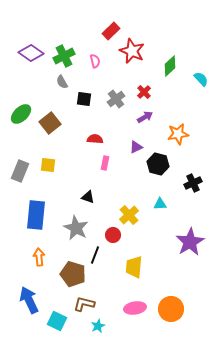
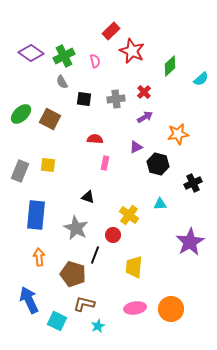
cyan semicircle: rotated 91 degrees clockwise
gray cross: rotated 30 degrees clockwise
brown square: moved 4 px up; rotated 25 degrees counterclockwise
yellow cross: rotated 12 degrees counterclockwise
